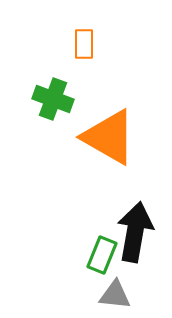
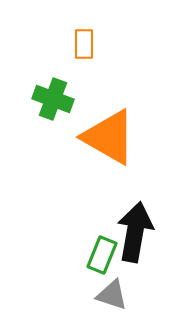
gray triangle: moved 3 px left; rotated 12 degrees clockwise
